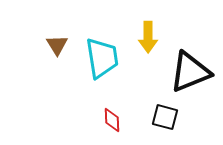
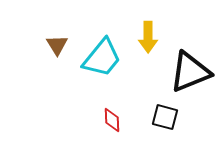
cyan trapezoid: rotated 48 degrees clockwise
